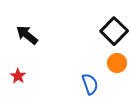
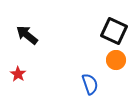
black square: rotated 20 degrees counterclockwise
orange circle: moved 1 px left, 3 px up
red star: moved 2 px up
